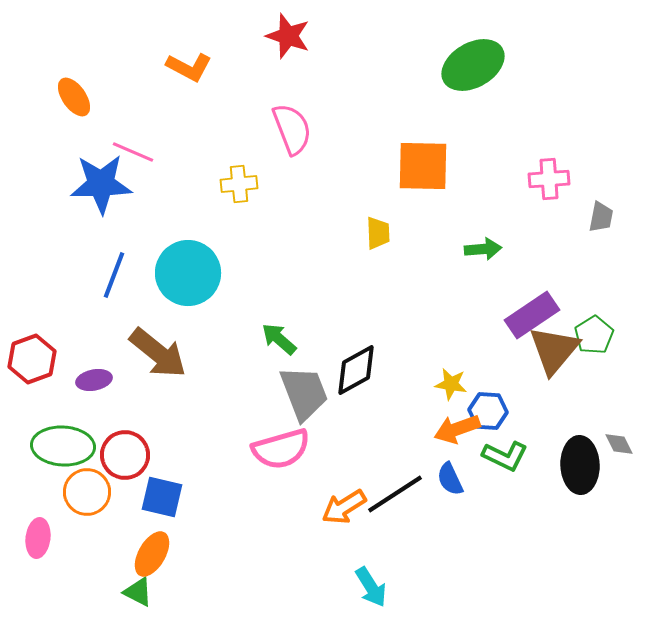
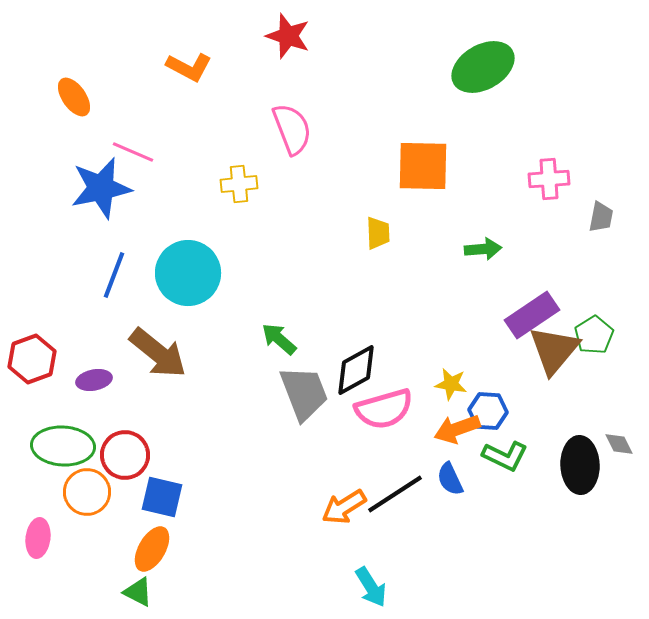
green ellipse at (473, 65): moved 10 px right, 2 px down
blue star at (101, 184): moved 4 px down; rotated 10 degrees counterclockwise
pink semicircle at (281, 449): moved 103 px right, 40 px up
orange ellipse at (152, 554): moved 5 px up
